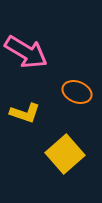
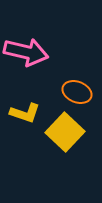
pink arrow: rotated 18 degrees counterclockwise
yellow square: moved 22 px up; rotated 6 degrees counterclockwise
